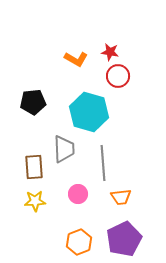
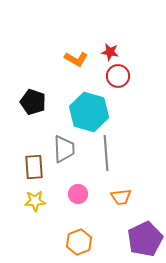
black pentagon: rotated 25 degrees clockwise
gray line: moved 3 px right, 10 px up
purple pentagon: moved 21 px right
